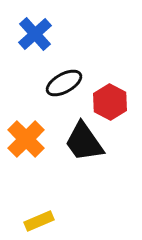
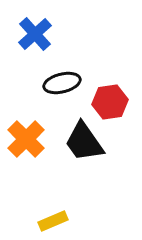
black ellipse: moved 2 px left; rotated 15 degrees clockwise
red hexagon: rotated 24 degrees clockwise
yellow rectangle: moved 14 px right
